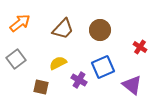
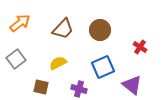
purple cross: moved 9 px down; rotated 14 degrees counterclockwise
